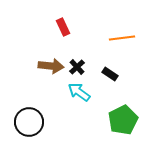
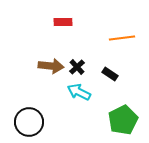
red rectangle: moved 5 px up; rotated 66 degrees counterclockwise
cyan arrow: rotated 10 degrees counterclockwise
